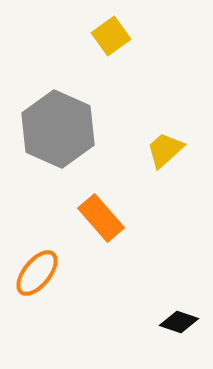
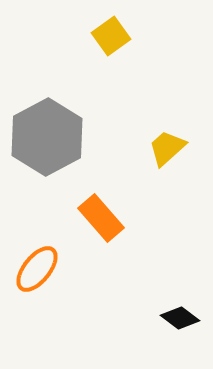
gray hexagon: moved 11 px left, 8 px down; rotated 8 degrees clockwise
yellow trapezoid: moved 2 px right, 2 px up
orange ellipse: moved 4 px up
black diamond: moved 1 px right, 4 px up; rotated 18 degrees clockwise
